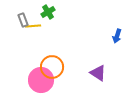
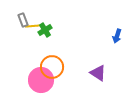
green cross: moved 3 px left, 18 px down
